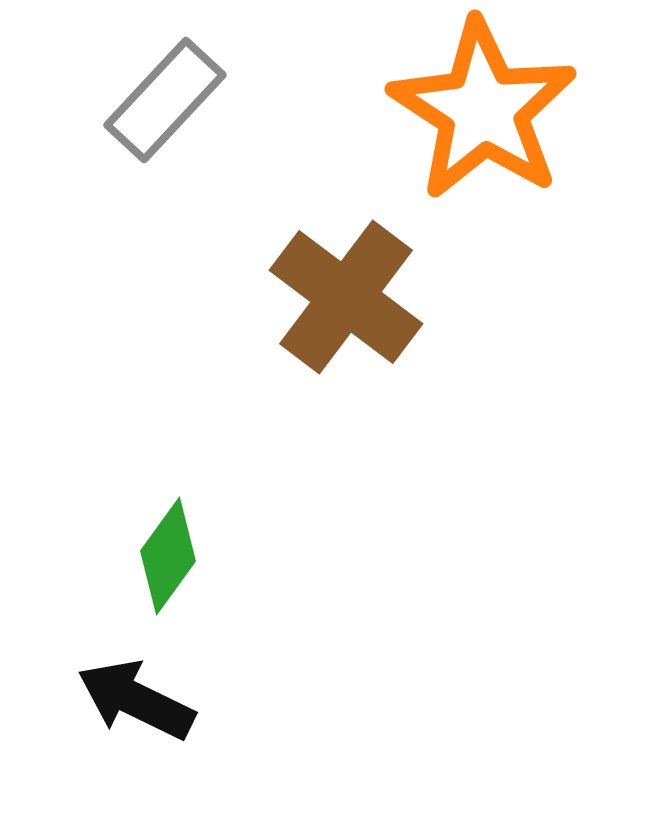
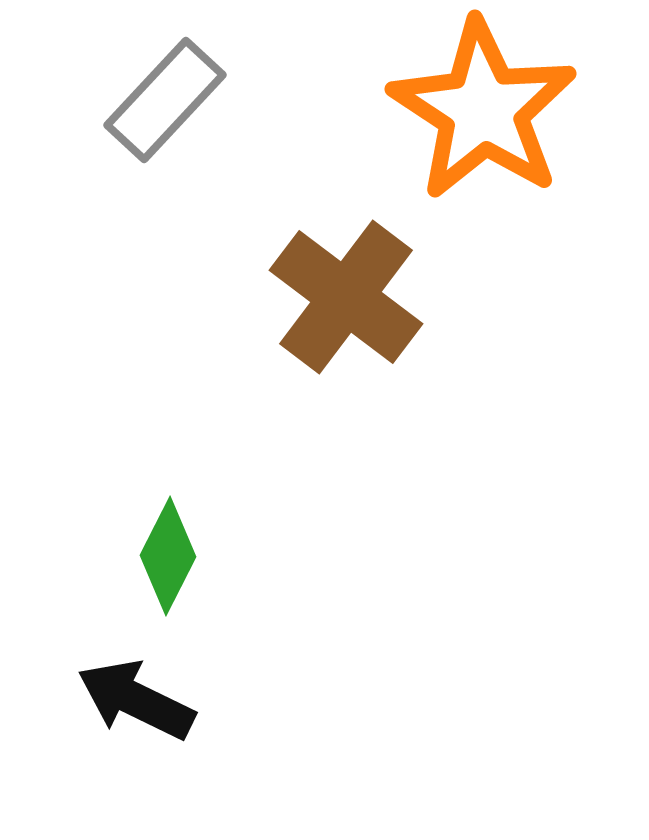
green diamond: rotated 9 degrees counterclockwise
